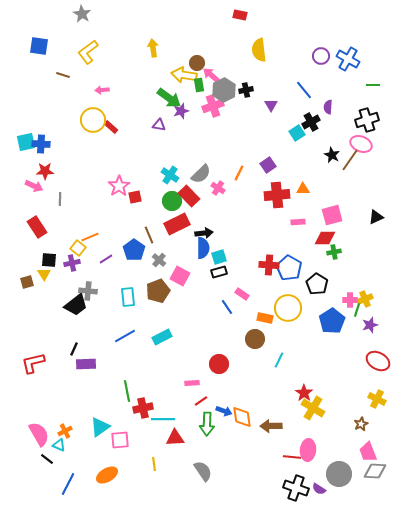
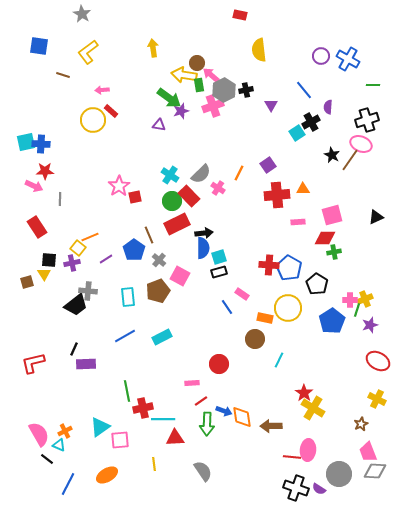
red rectangle at (111, 127): moved 16 px up
